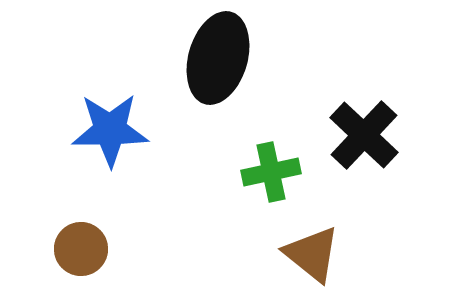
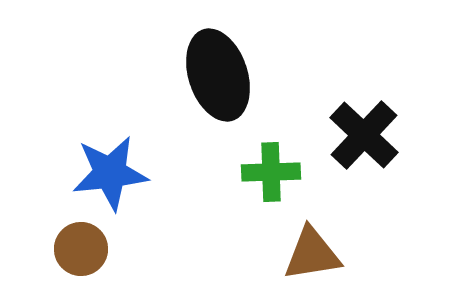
black ellipse: moved 17 px down; rotated 34 degrees counterclockwise
blue star: moved 43 px down; rotated 6 degrees counterclockwise
green cross: rotated 10 degrees clockwise
brown triangle: rotated 48 degrees counterclockwise
